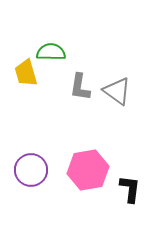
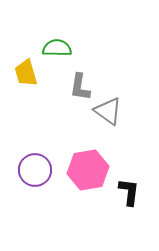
green semicircle: moved 6 px right, 4 px up
gray triangle: moved 9 px left, 20 px down
purple circle: moved 4 px right
black L-shape: moved 1 px left, 3 px down
